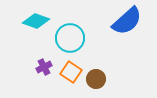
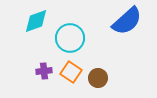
cyan diamond: rotated 40 degrees counterclockwise
purple cross: moved 4 px down; rotated 21 degrees clockwise
brown circle: moved 2 px right, 1 px up
